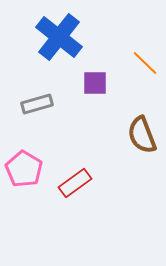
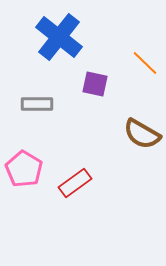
purple square: moved 1 px down; rotated 12 degrees clockwise
gray rectangle: rotated 16 degrees clockwise
brown semicircle: moved 1 px up; rotated 39 degrees counterclockwise
